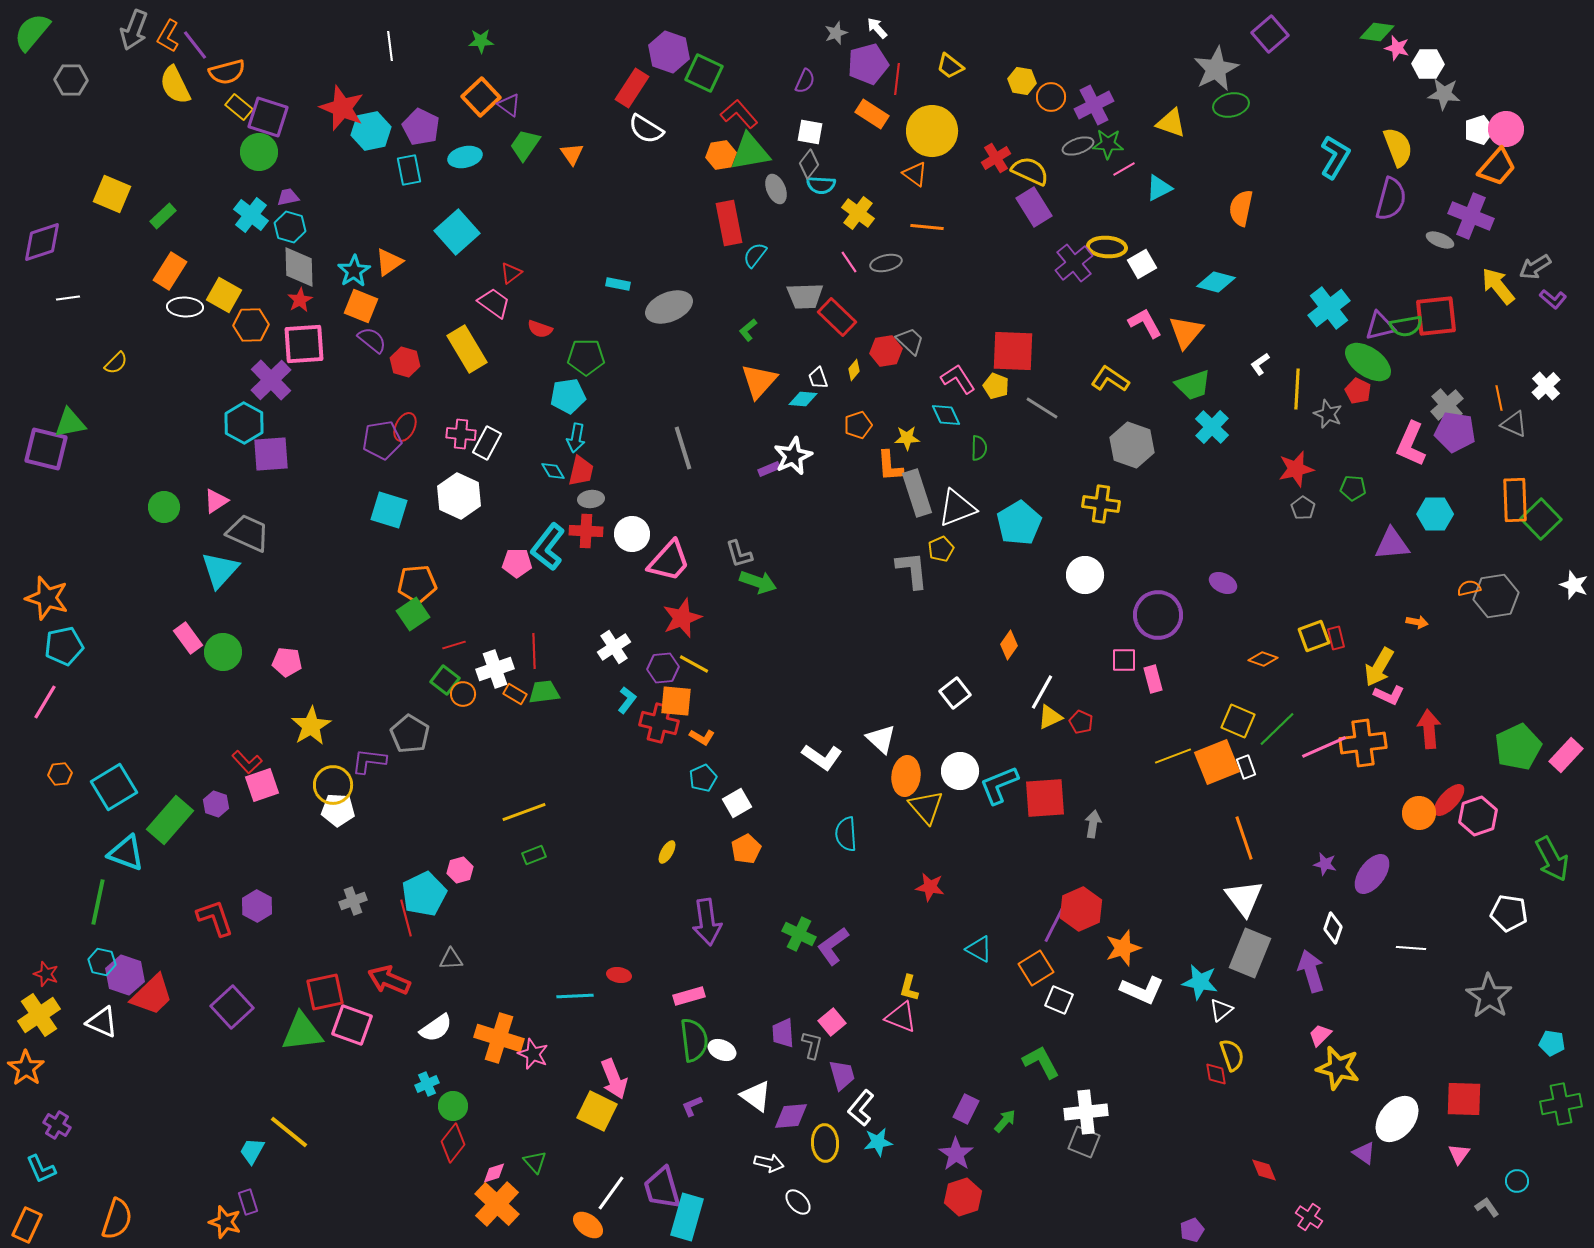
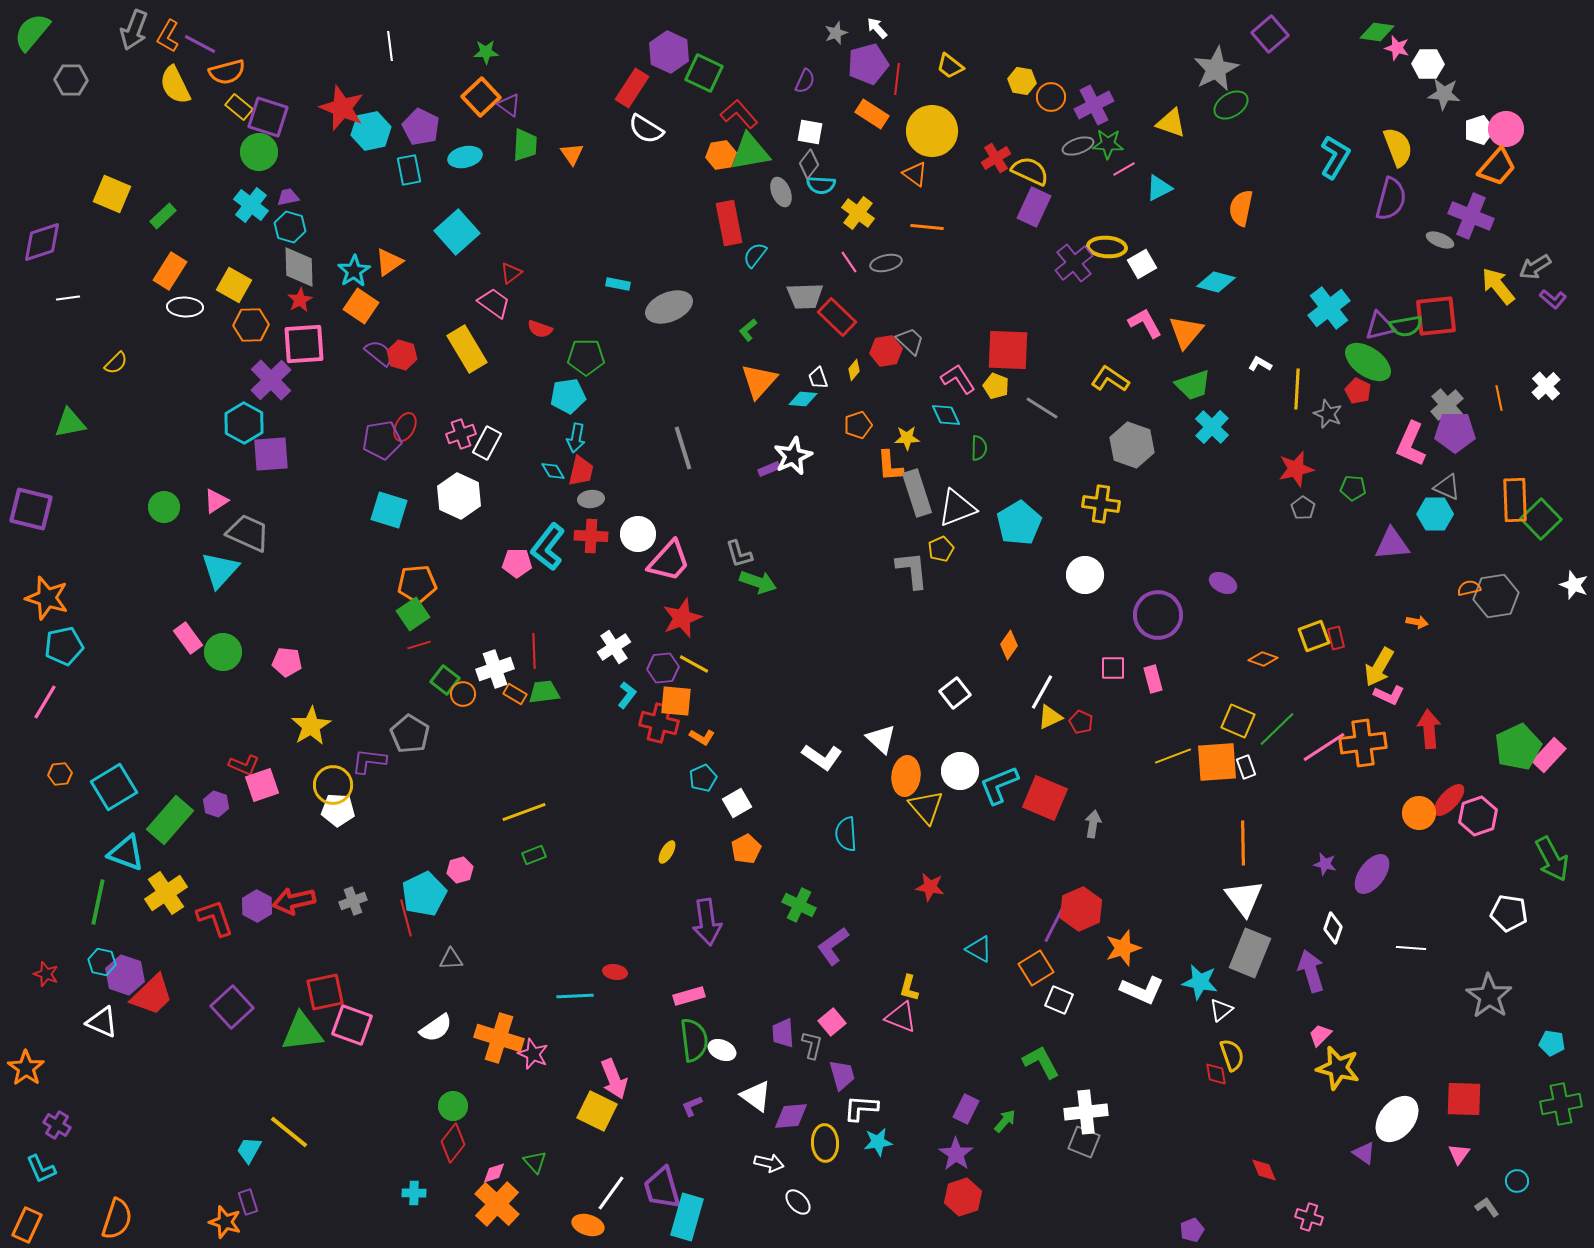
green star at (481, 41): moved 5 px right, 11 px down
purple line at (195, 45): moved 5 px right, 1 px up; rotated 24 degrees counterclockwise
purple hexagon at (669, 52): rotated 6 degrees clockwise
green ellipse at (1231, 105): rotated 20 degrees counterclockwise
green trapezoid at (525, 145): rotated 148 degrees clockwise
gray ellipse at (776, 189): moved 5 px right, 3 px down
purple rectangle at (1034, 207): rotated 57 degrees clockwise
cyan cross at (251, 215): moved 10 px up
yellow square at (224, 295): moved 10 px right, 10 px up
orange square at (361, 306): rotated 12 degrees clockwise
purple semicircle at (372, 340): moved 7 px right, 13 px down
red square at (1013, 351): moved 5 px left, 1 px up
red hexagon at (405, 362): moved 3 px left, 7 px up
white L-shape at (1260, 364): rotated 65 degrees clockwise
gray triangle at (1514, 424): moved 67 px left, 63 px down
purple pentagon at (1455, 432): rotated 9 degrees counterclockwise
pink cross at (461, 434): rotated 24 degrees counterclockwise
purple square at (46, 449): moved 15 px left, 60 px down
red cross at (586, 531): moved 5 px right, 5 px down
white circle at (632, 534): moved 6 px right
red line at (454, 645): moved 35 px left
pink square at (1124, 660): moved 11 px left, 8 px down
cyan L-shape at (627, 700): moved 5 px up
pink line at (1324, 747): rotated 9 degrees counterclockwise
pink rectangle at (1566, 755): moved 17 px left
red L-shape at (247, 762): moved 3 px left, 3 px down; rotated 24 degrees counterclockwise
orange square at (1217, 762): rotated 18 degrees clockwise
red square at (1045, 798): rotated 27 degrees clockwise
orange line at (1244, 838): moved 1 px left, 5 px down; rotated 18 degrees clockwise
green cross at (799, 934): moved 29 px up
red ellipse at (619, 975): moved 4 px left, 3 px up
red arrow at (389, 980): moved 95 px left, 79 px up; rotated 36 degrees counterclockwise
yellow cross at (39, 1015): moved 127 px right, 122 px up
cyan cross at (427, 1084): moved 13 px left, 109 px down; rotated 25 degrees clockwise
white L-shape at (861, 1108): rotated 54 degrees clockwise
cyan trapezoid at (252, 1151): moved 3 px left, 1 px up
pink cross at (1309, 1217): rotated 16 degrees counterclockwise
orange ellipse at (588, 1225): rotated 20 degrees counterclockwise
